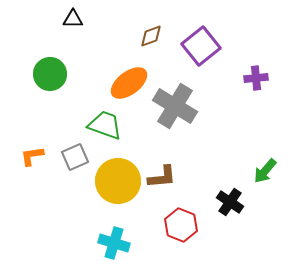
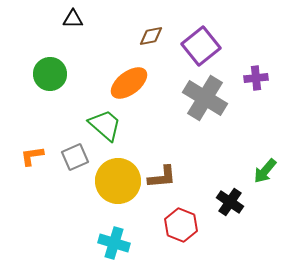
brown diamond: rotated 10 degrees clockwise
gray cross: moved 30 px right, 8 px up
green trapezoid: rotated 21 degrees clockwise
